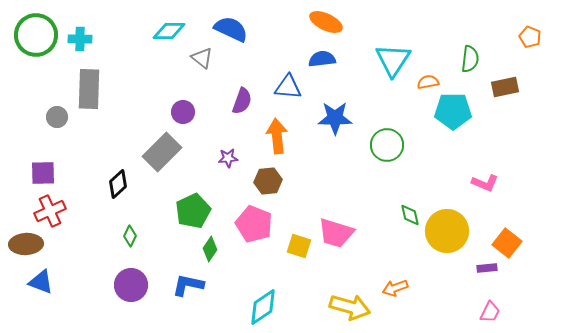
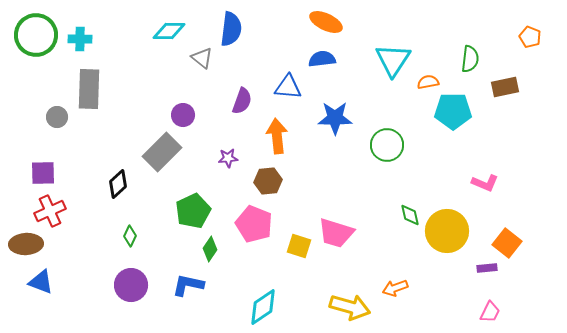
blue semicircle at (231, 29): rotated 72 degrees clockwise
purple circle at (183, 112): moved 3 px down
